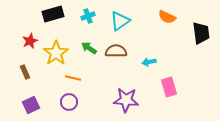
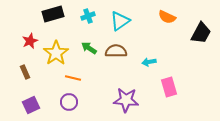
black trapezoid: rotated 35 degrees clockwise
